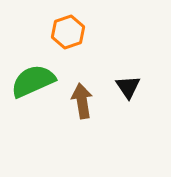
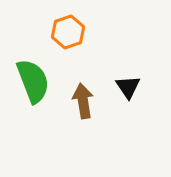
green semicircle: rotated 93 degrees clockwise
brown arrow: moved 1 px right
